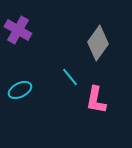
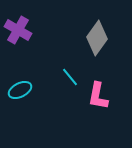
gray diamond: moved 1 px left, 5 px up
pink L-shape: moved 2 px right, 4 px up
